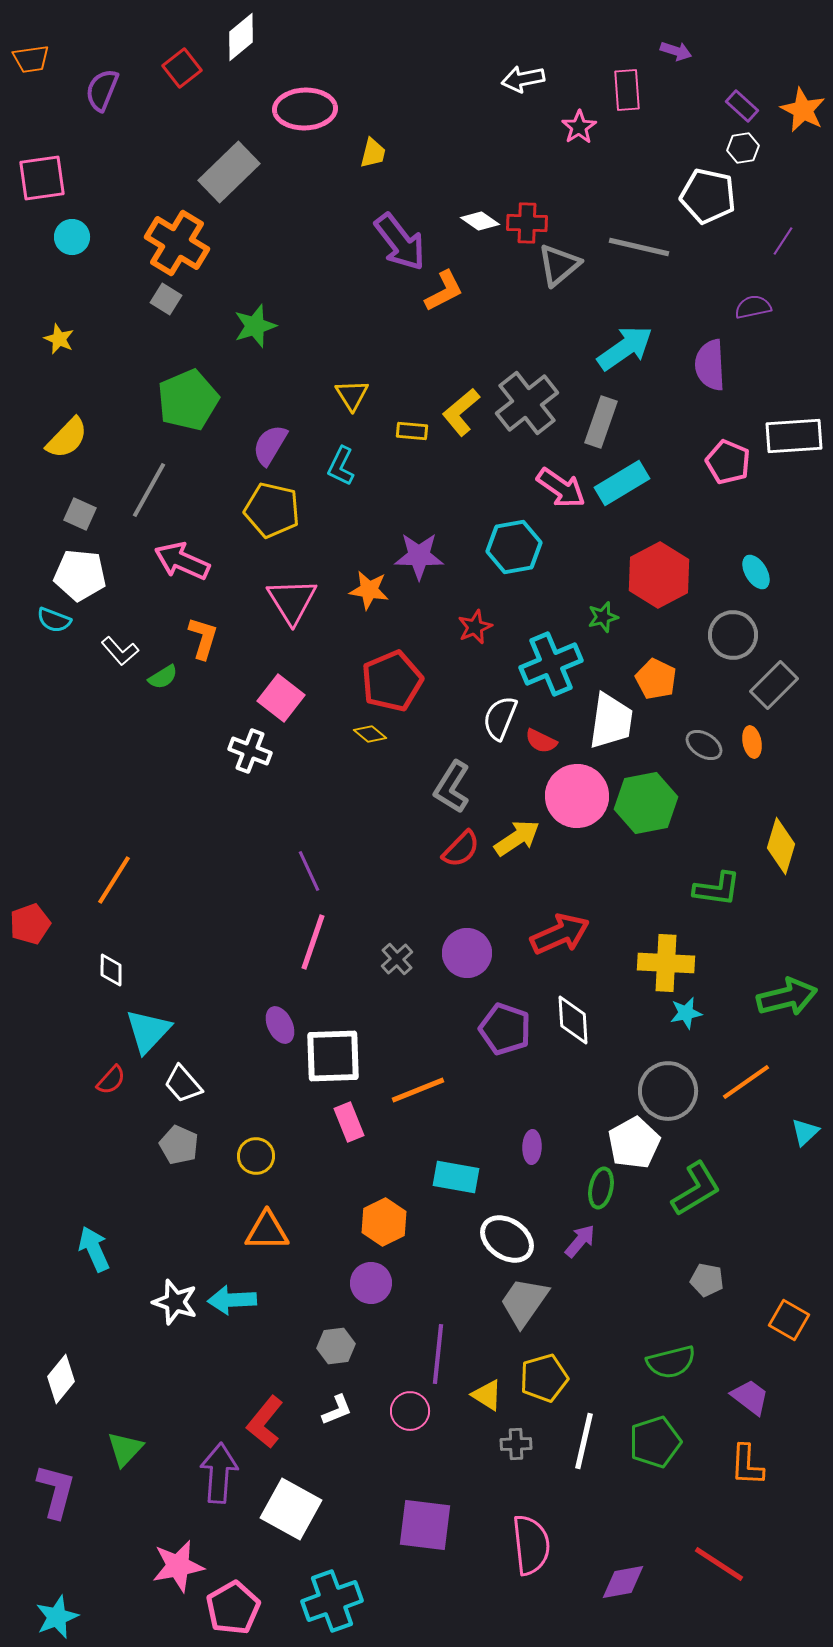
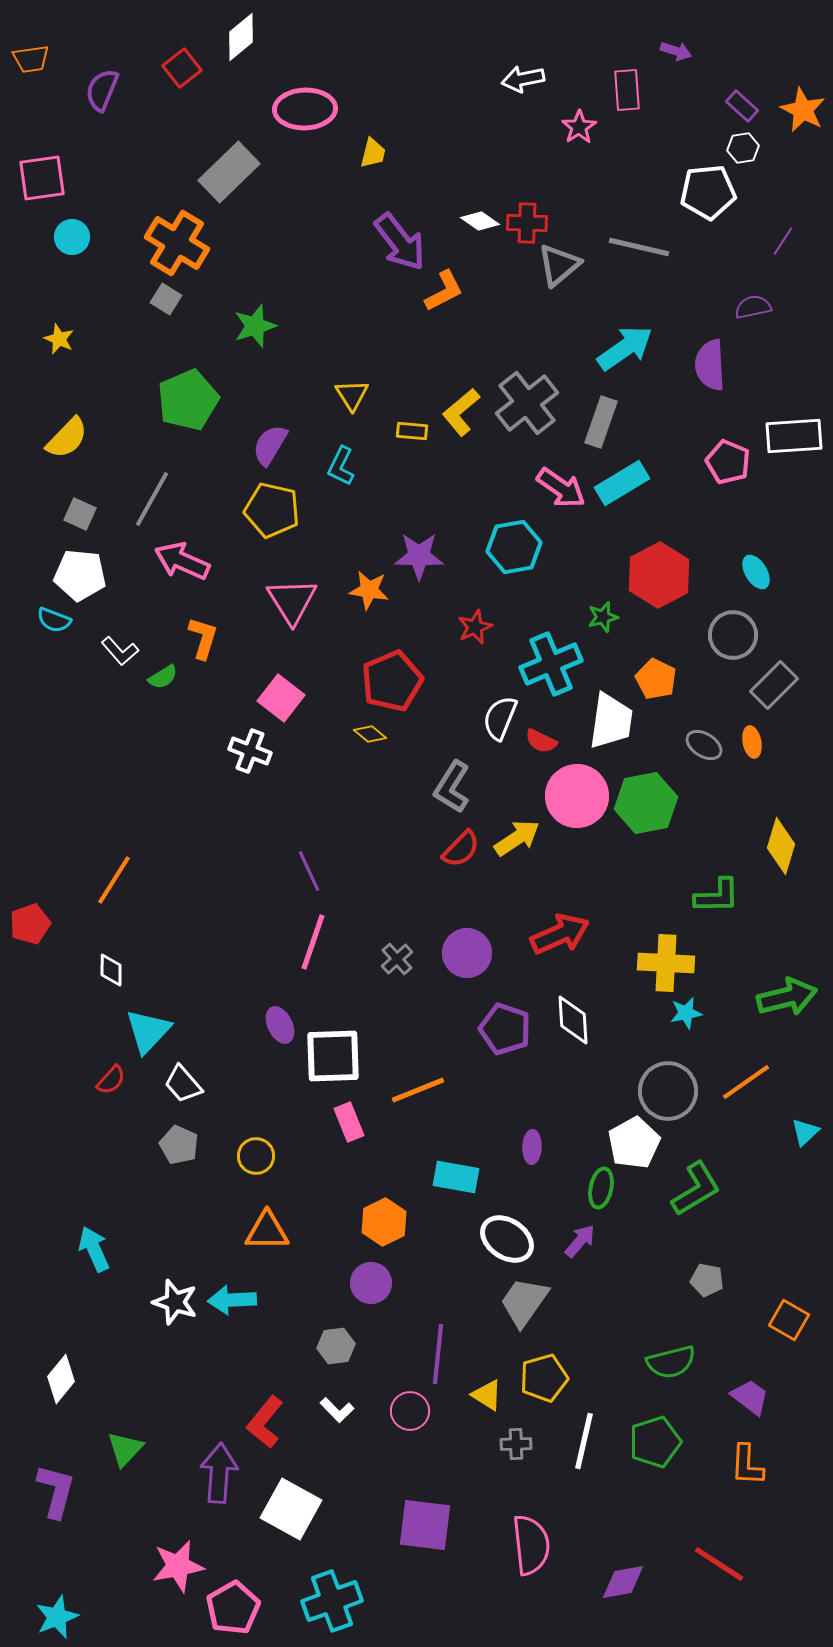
white pentagon at (708, 196): moved 4 px up; rotated 18 degrees counterclockwise
gray line at (149, 490): moved 3 px right, 9 px down
green L-shape at (717, 889): moved 7 px down; rotated 9 degrees counterclockwise
white L-shape at (337, 1410): rotated 68 degrees clockwise
